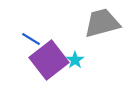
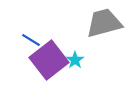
gray trapezoid: moved 2 px right
blue line: moved 1 px down
